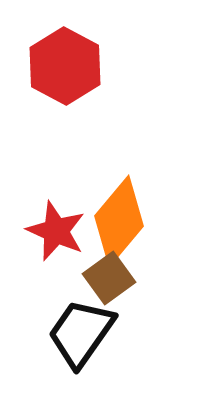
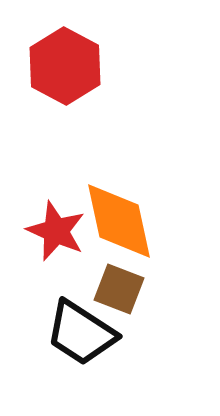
orange diamond: rotated 52 degrees counterclockwise
brown square: moved 10 px right, 11 px down; rotated 33 degrees counterclockwise
black trapezoid: rotated 92 degrees counterclockwise
